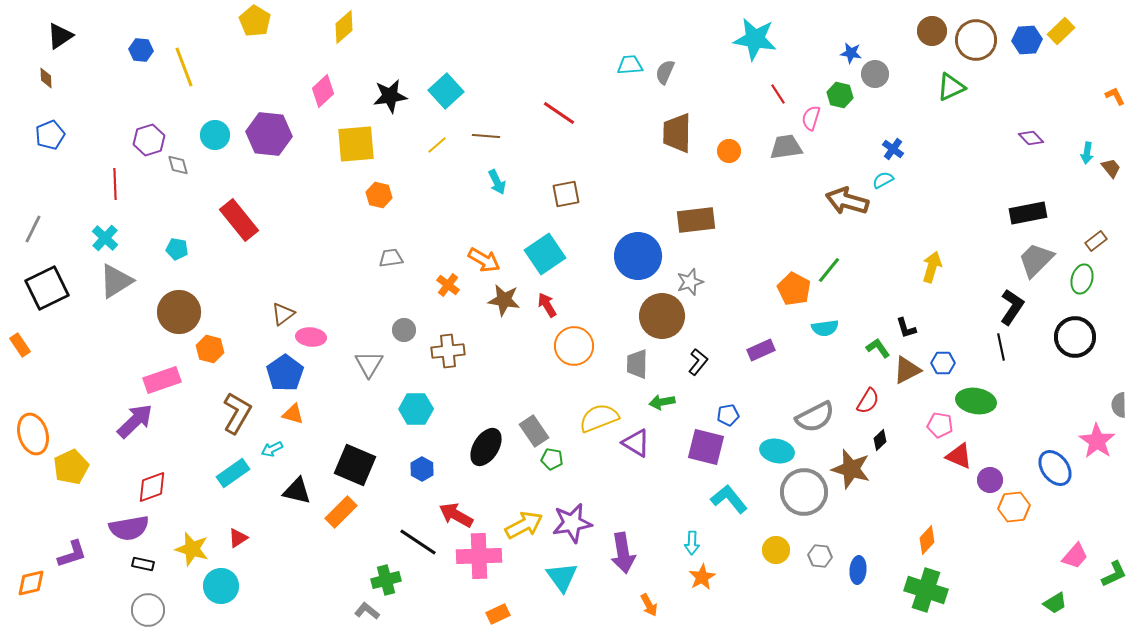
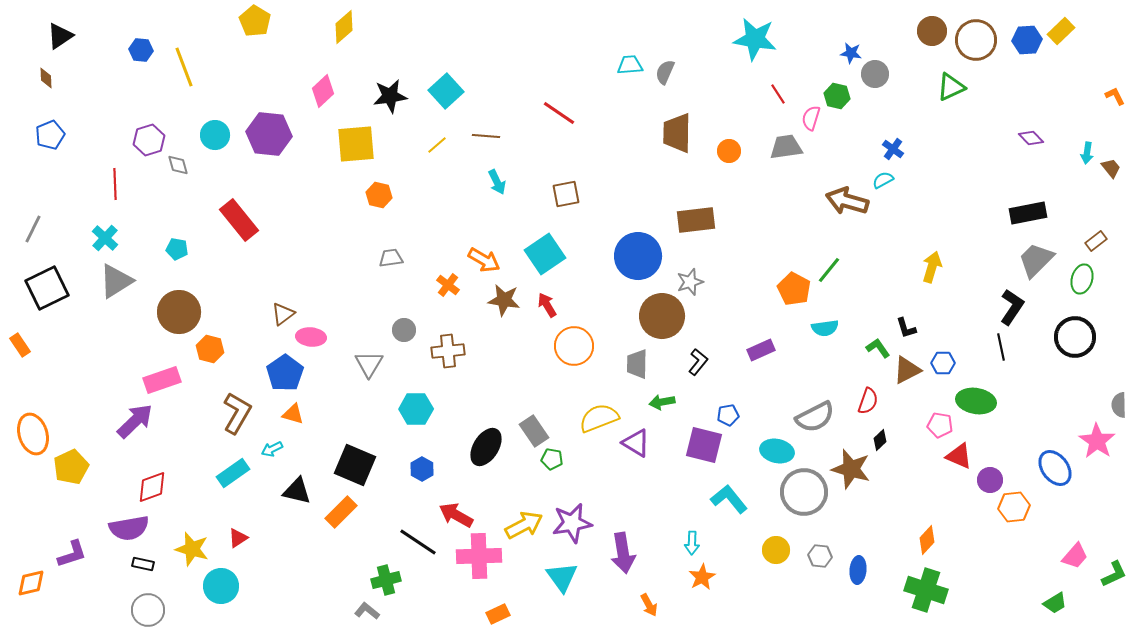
green hexagon at (840, 95): moved 3 px left, 1 px down
red semicircle at (868, 401): rotated 12 degrees counterclockwise
purple square at (706, 447): moved 2 px left, 2 px up
